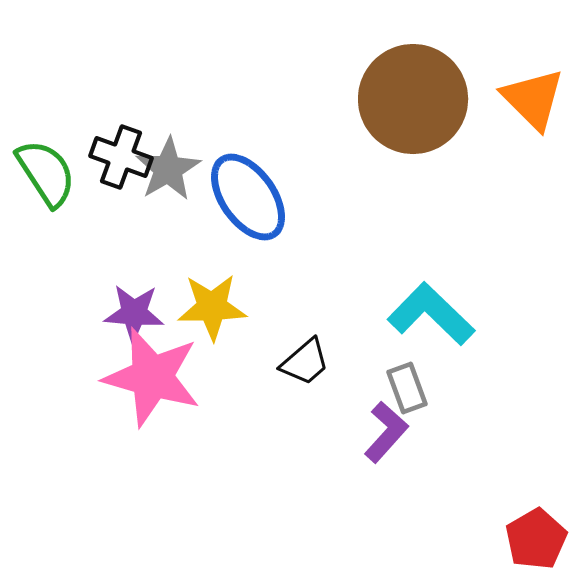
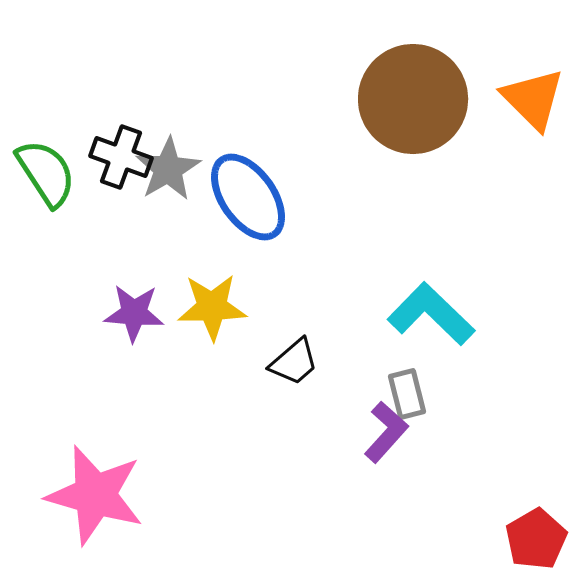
black trapezoid: moved 11 px left
pink star: moved 57 px left, 118 px down
gray rectangle: moved 6 px down; rotated 6 degrees clockwise
